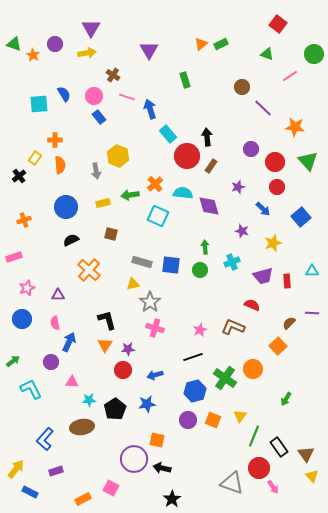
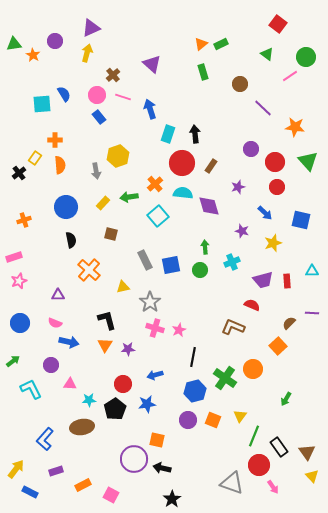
purple triangle at (91, 28): rotated 36 degrees clockwise
green triangle at (14, 44): rotated 28 degrees counterclockwise
purple circle at (55, 44): moved 3 px up
purple triangle at (149, 50): moved 3 px right, 14 px down; rotated 18 degrees counterclockwise
yellow arrow at (87, 53): rotated 66 degrees counterclockwise
green triangle at (267, 54): rotated 16 degrees clockwise
green circle at (314, 54): moved 8 px left, 3 px down
brown cross at (113, 75): rotated 16 degrees clockwise
green rectangle at (185, 80): moved 18 px right, 8 px up
brown circle at (242, 87): moved 2 px left, 3 px up
pink circle at (94, 96): moved 3 px right, 1 px up
pink line at (127, 97): moved 4 px left
cyan square at (39, 104): moved 3 px right
cyan rectangle at (168, 134): rotated 60 degrees clockwise
black arrow at (207, 137): moved 12 px left, 3 px up
yellow hexagon at (118, 156): rotated 20 degrees clockwise
red circle at (187, 156): moved 5 px left, 7 px down
black cross at (19, 176): moved 3 px up
green arrow at (130, 195): moved 1 px left, 2 px down
yellow rectangle at (103, 203): rotated 32 degrees counterclockwise
blue arrow at (263, 209): moved 2 px right, 4 px down
cyan square at (158, 216): rotated 25 degrees clockwise
blue square at (301, 217): moved 3 px down; rotated 36 degrees counterclockwise
black semicircle at (71, 240): rotated 105 degrees clockwise
gray rectangle at (142, 262): moved 3 px right, 2 px up; rotated 48 degrees clockwise
blue square at (171, 265): rotated 18 degrees counterclockwise
purple trapezoid at (263, 276): moved 4 px down
yellow triangle at (133, 284): moved 10 px left, 3 px down
pink star at (27, 288): moved 8 px left, 7 px up
blue circle at (22, 319): moved 2 px left, 4 px down
pink semicircle at (55, 323): rotated 56 degrees counterclockwise
pink star at (200, 330): moved 21 px left
blue arrow at (69, 342): rotated 78 degrees clockwise
black line at (193, 357): rotated 60 degrees counterclockwise
purple circle at (51, 362): moved 3 px down
red circle at (123, 370): moved 14 px down
pink triangle at (72, 382): moved 2 px left, 2 px down
brown triangle at (306, 454): moved 1 px right, 2 px up
red circle at (259, 468): moved 3 px up
pink square at (111, 488): moved 7 px down
orange rectangle at (83, 499): moved 14 px up
